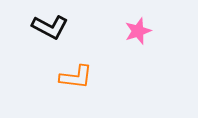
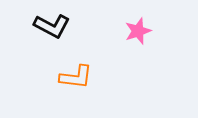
black L-shape: moved 2 px right, 1 px up
